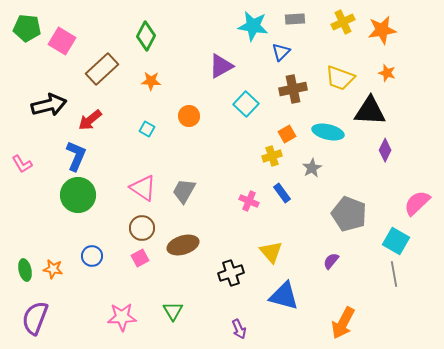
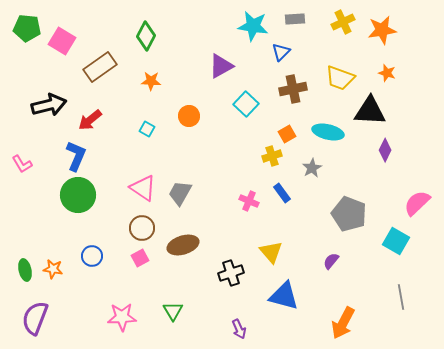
brown rectangle at (102, 69): moved 2 px left, 2 px up; rotated 8 degrees clockwise
gray trapezoid at (184, 191): moved 4 px left, 2 px down
gray line at (394, 274): moved 7 px right, 23 px down
